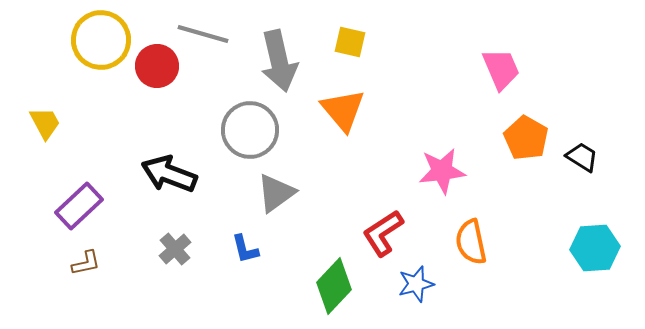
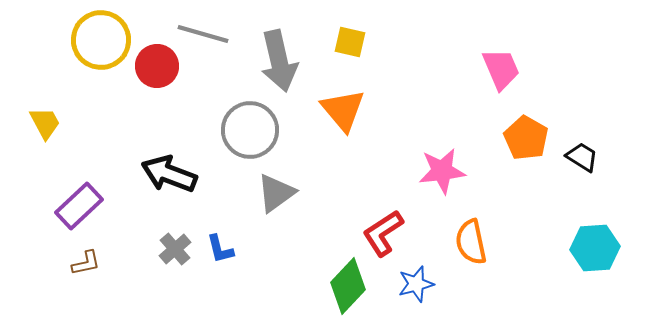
blue L-shape: moved 25 px left
green diamond: moved 14 px right
